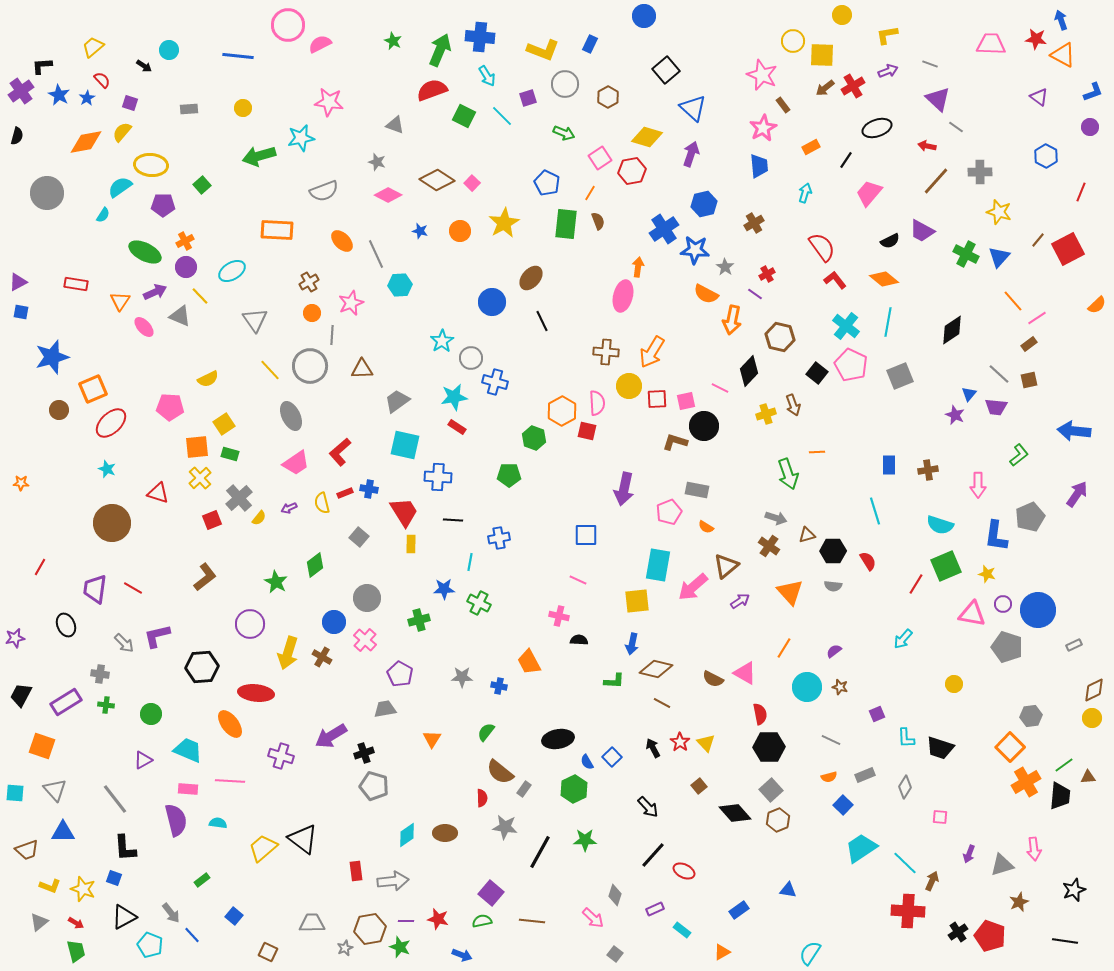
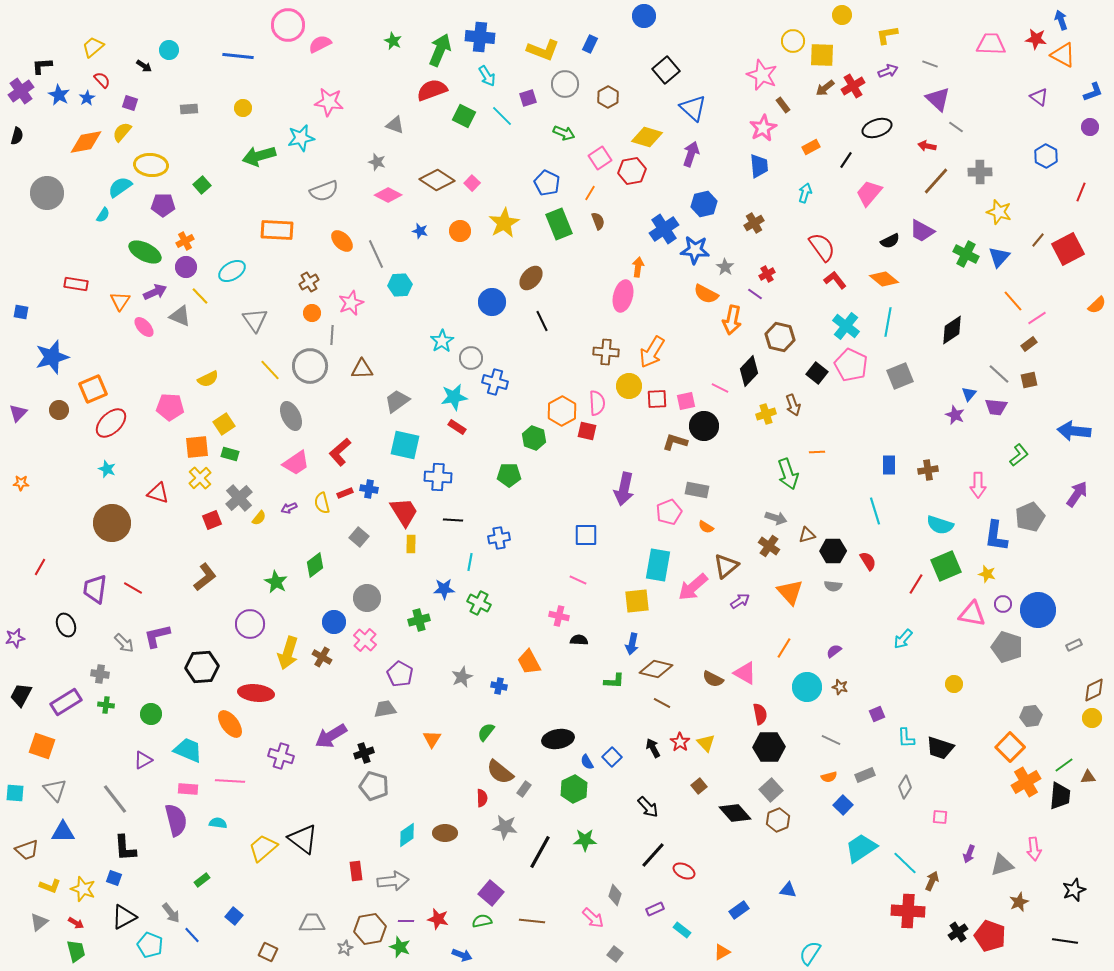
green rectangle at (566, 224): moved 7 px left; rotated 28 degrees counterclockwise
purple triangle at (18, 282): moved 131 px down; rotated 18 degrees counterclockwise
gray star at (462, 677): rotated 25 degrees counterclockwise
